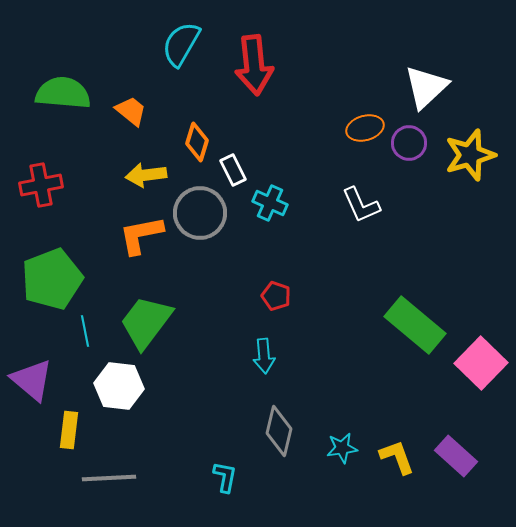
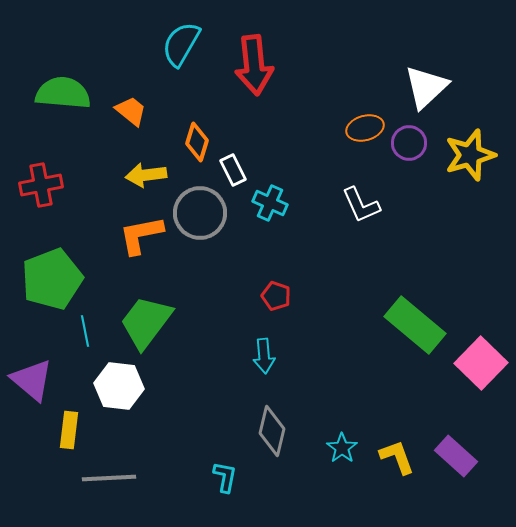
gray diamond: moved 7 px left
cyan star: rotated 28 degrees counterclockwise
